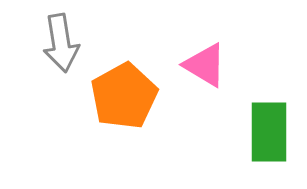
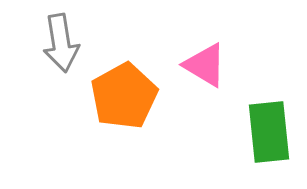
green rectangle: rotated 6 degrees counterclockwise
